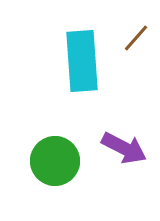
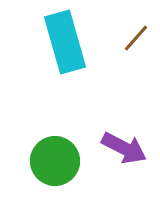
cyan rectangle: moved 17 px left, 19 px up; rotated 12 degrees counterclockwise
